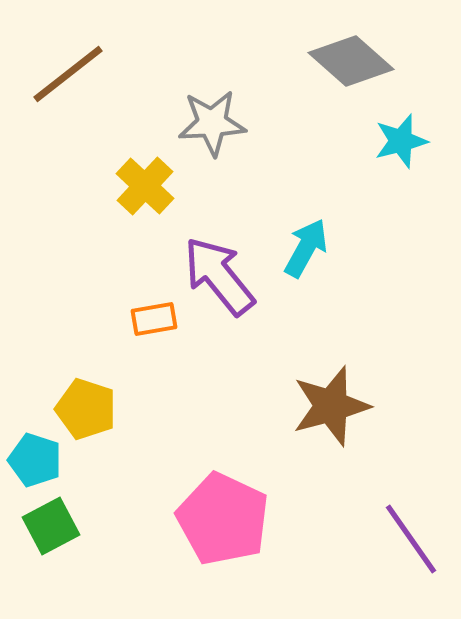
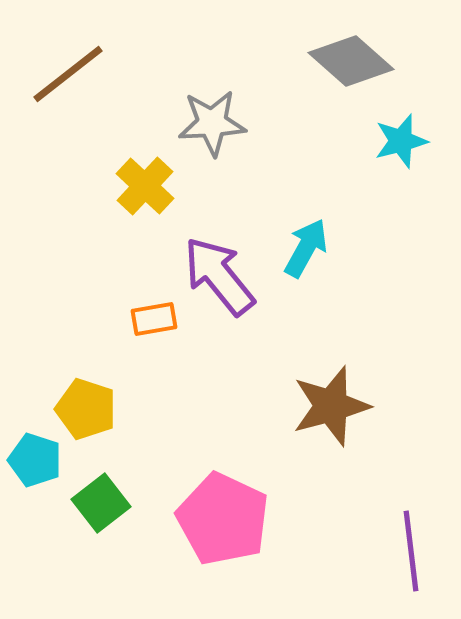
green square: moved 50 px right, 23 px up; rotated 10 degrees counterclockwise
purple line: moved 12 px down; rotated 28 degrees clockwise
